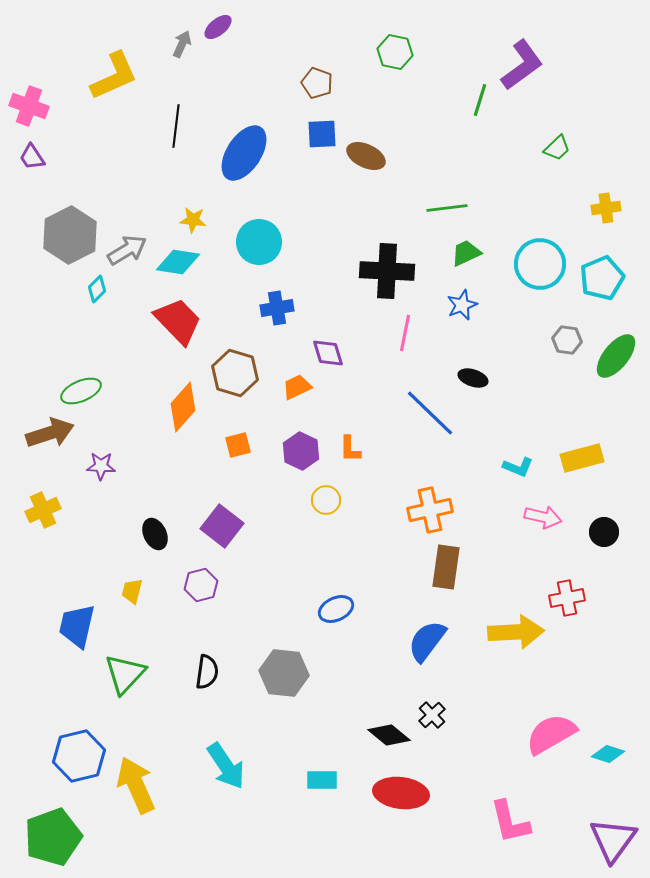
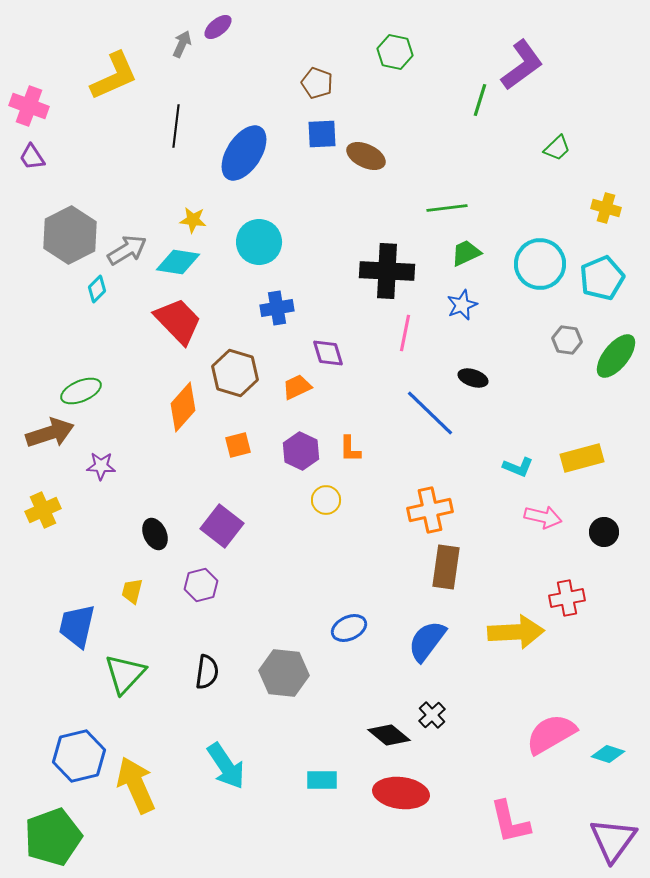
yellow cross at (606, 208): rotated 24 degrees clockwise
blue ellipse at (336, 609): moved 13 px right, 19 px down
